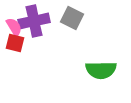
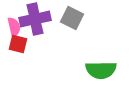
purple cross: moved 1 px right, 2 px up
pink semicircle: rotated 18 degrees clockwise
red square: moved 3 px right, 1 px down
